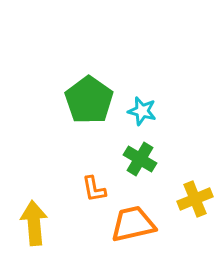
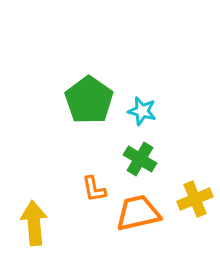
orange trapezoid: moved 5 px right, 11 px up
